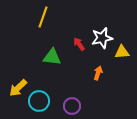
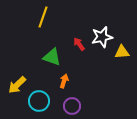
white star: moved 1 px up
green triangle: rotated 12 degrees clockwise
orange arrow: moved 34 px left, 8 px down
yellow arrow: moved 1 px left, 3 px up
